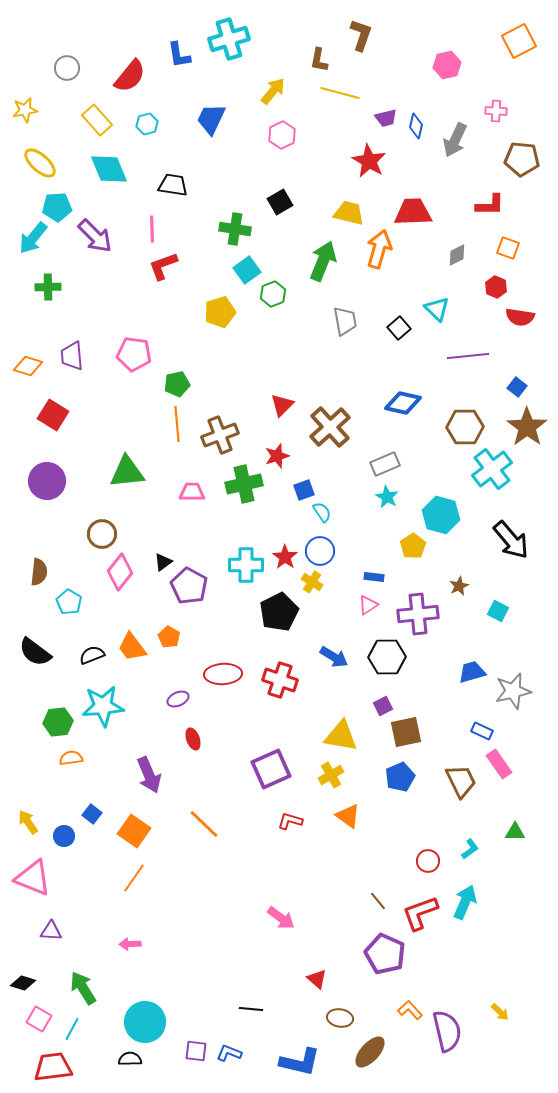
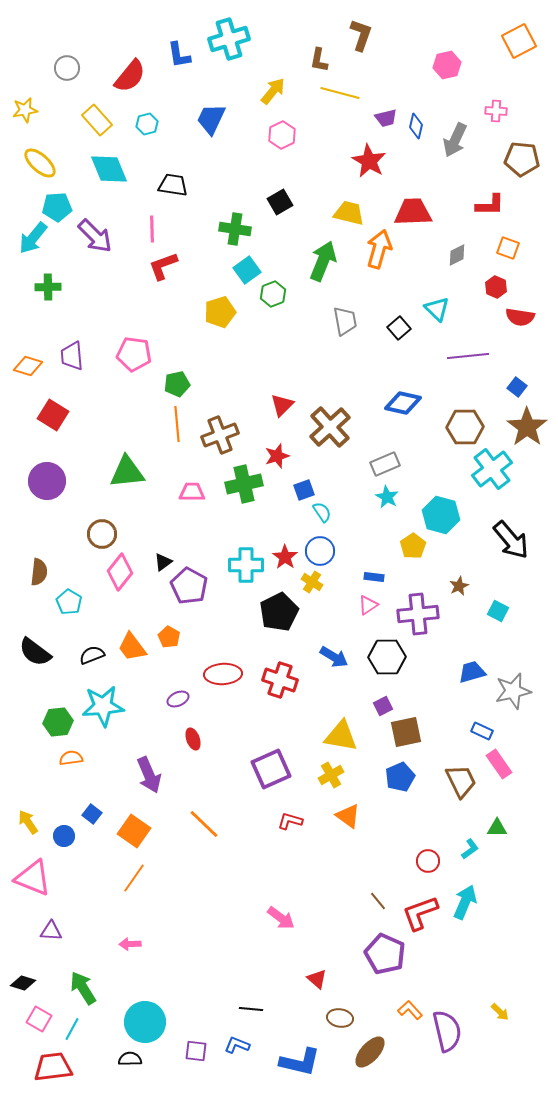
green triangle at (515, 832): moved 18 px left, 4 px up
blue L-shape at (229, 1053): moved 8 px right, 8 px up
